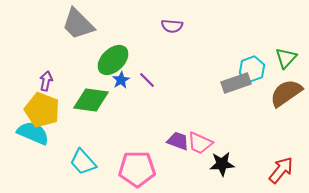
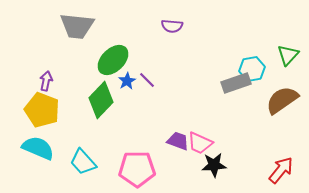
gray trapezoid: moved 1 px left, 2 px down; rotated 39 degrees counterclockwise
green triangle: moved 2 px right, 3 px up
cyan hexagon: rotated 10 degrees clockwise
blue star: moved 6 px right, 1 px down
brown semicircle: moved 4 px left, 7 px down
green diamond: moved 10 px right; rotated 54 degrees counterclockwise
cyan semicircle: moved 5 px right, 15 px down
black star: moved 8 px left, 1 px down
